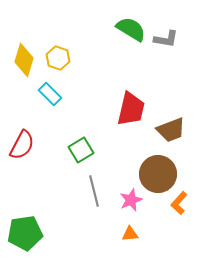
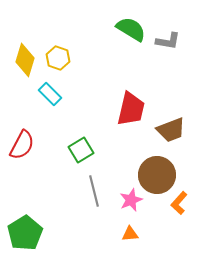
gray L-shape: moved 2 px right, 2 px down
yellow diamond: moved 1 px right
brown circle: moved 1 px left, 1 px down
green pentagon: rotated 24 degrees counterclockwise
